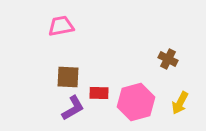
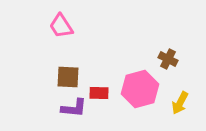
pink trapezoid: rotated 112 degrees counterclockwise
pink hexagon: moved 4 px right, 13 px up
purple L-shape: moved 1 px right; rotated 36 degrees clockwise
